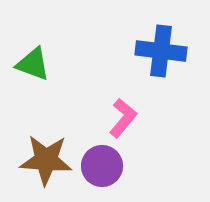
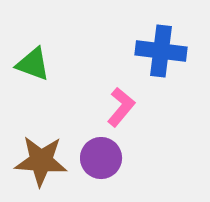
pink L-shape: moved 2 px left, 11 px up
brown star: moved 5 px left, 1 px down
purple circle: moved 1 px left, 8 px up
